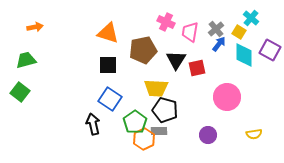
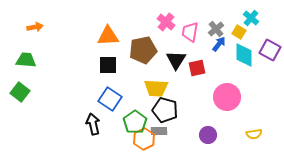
pink cross: rotated 12 degrees clockwise
orange triangle: moved 3 px down; rotated 20 degrees counterclockwise
green trapezoid: rotated 20 degrees clockwise
